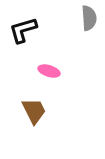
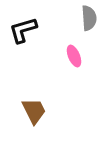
pink ellipse: moved 25 px right, 15 px up; rotated 50 degrees clockwise
